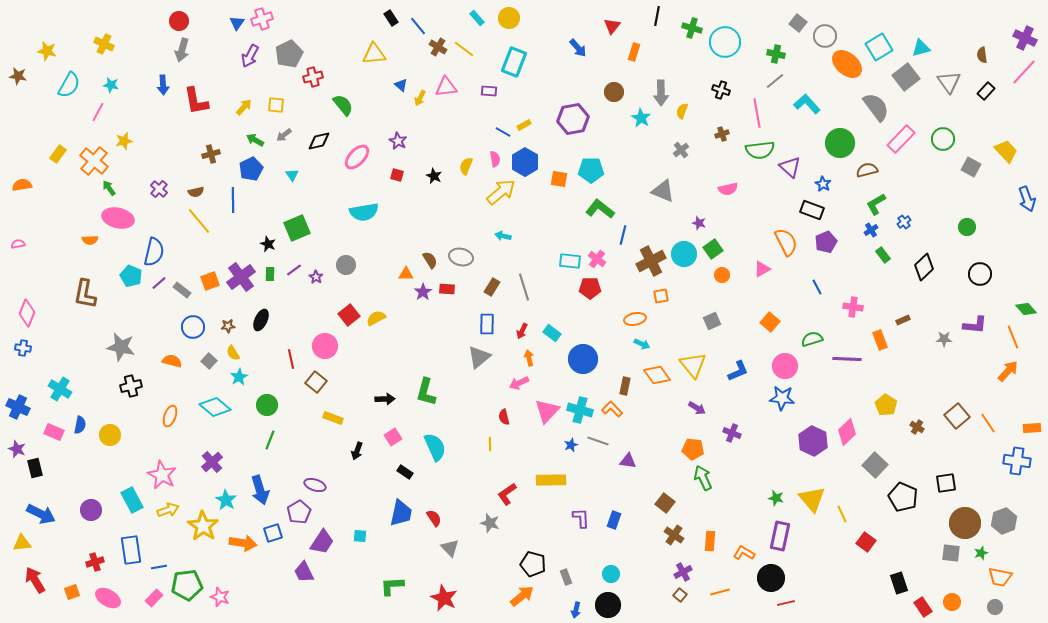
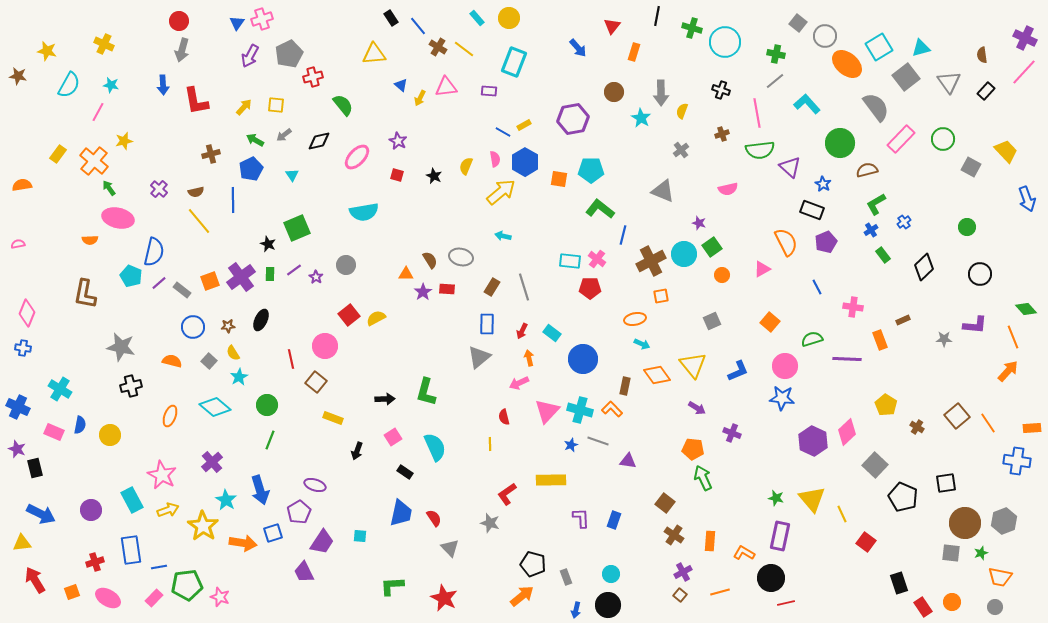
green square at (713, 249): moved 1 px left, 2 px up
